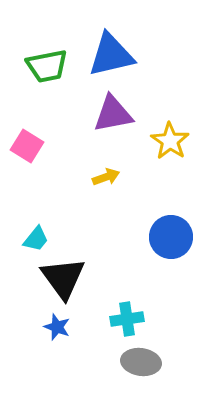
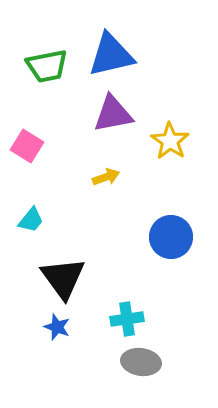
cyan trapezoid: moved 5 px left, 19 px up
